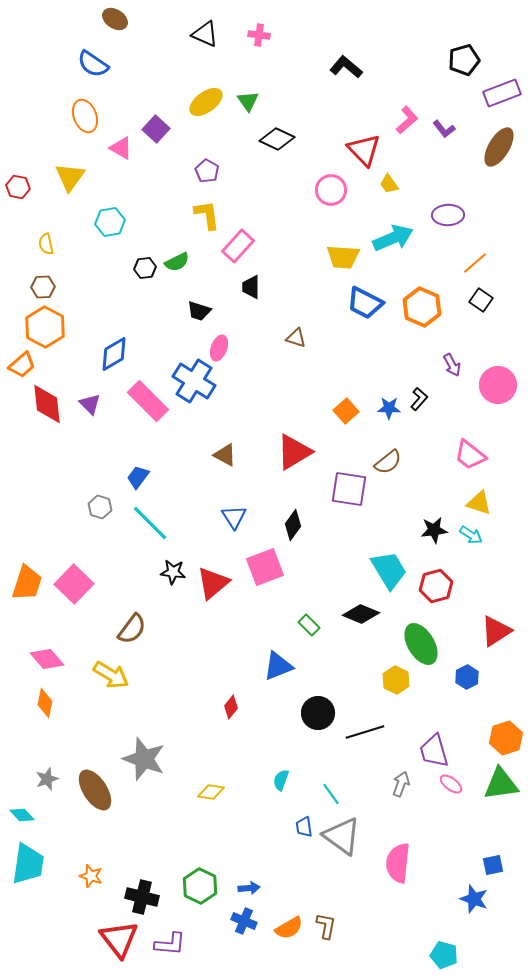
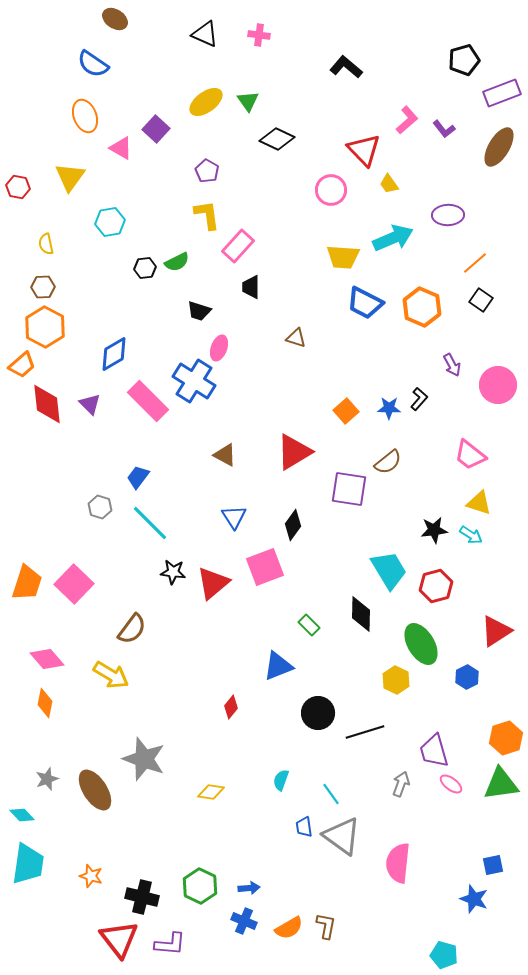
black diamond at (361, 614): rotated 69 degrees clockwise
